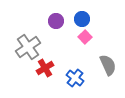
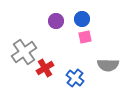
pink square: rotated 32 degrees clockwise
gray cross: moved 4 px left, 5 px down
gray semicircle: rotated 115 degrees clockwise
